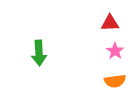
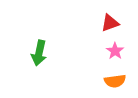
red triangle: rotated 18 degrees counterclockwise
green arrow: rotated 15 degrees clockwise
